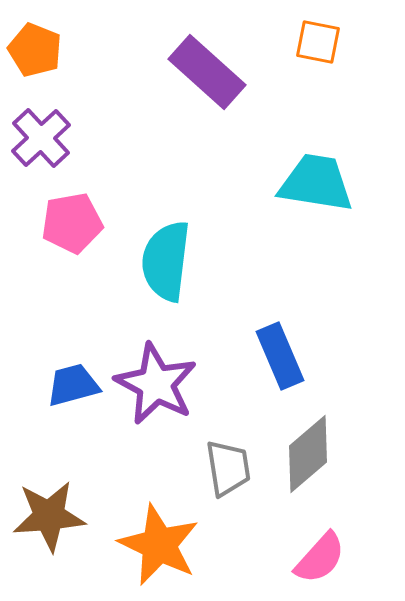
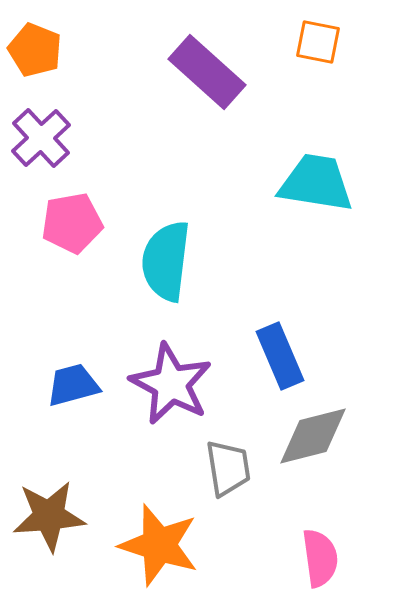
purple star: moved 15 px right
gray diamond: moved 5 px right, 18 px up; rotated 26 degrees clockwise
orange star: rotated 8 degrees counterclockwise
pink semicircle: rotated 50 degrees counterclockwise
